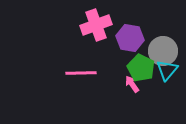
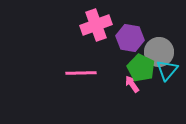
gray circle: moved 4 px left, 1 px down
